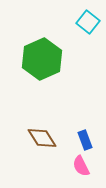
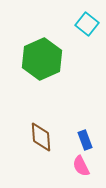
cyan square: moved 1 px left, 2 px down
brown diamond: moved 1 px left, 1 px up; rotated 28 degrees clockwise
